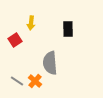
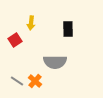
gray semicircle: moved 5 px right, 1 px up; rotated 85 degrees counterclockwise
